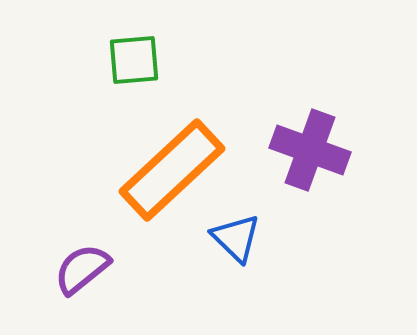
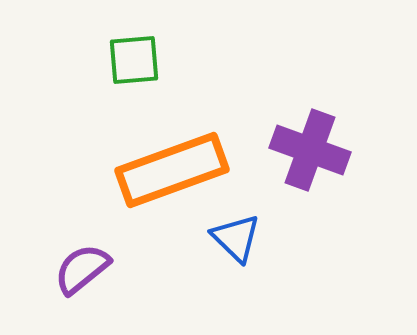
orange rectangle: rotated 23 degrees clockwise
